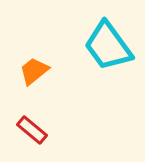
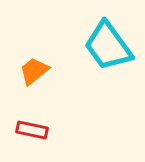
red rectangle: rotated 28 degrees counterclockwise
